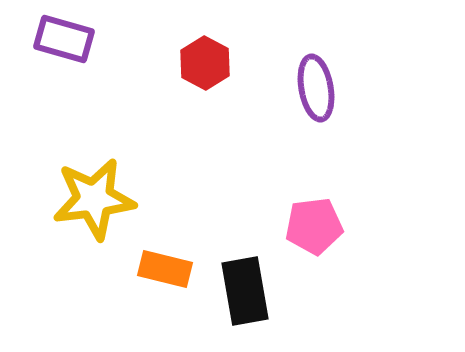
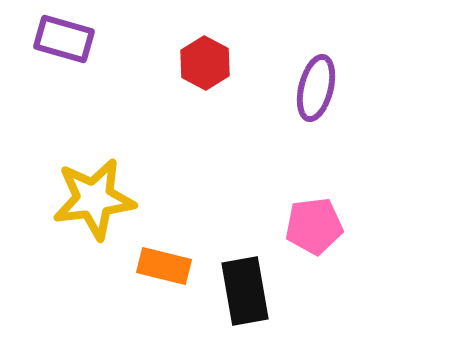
purple ellipse: rotated 24 degrees clockwise
orange rectangle: moved 1 px left, 3 px up
